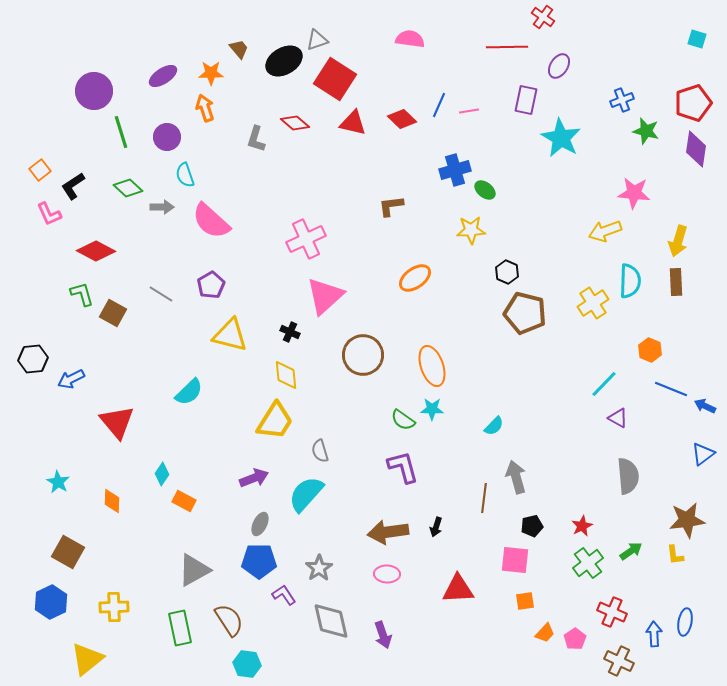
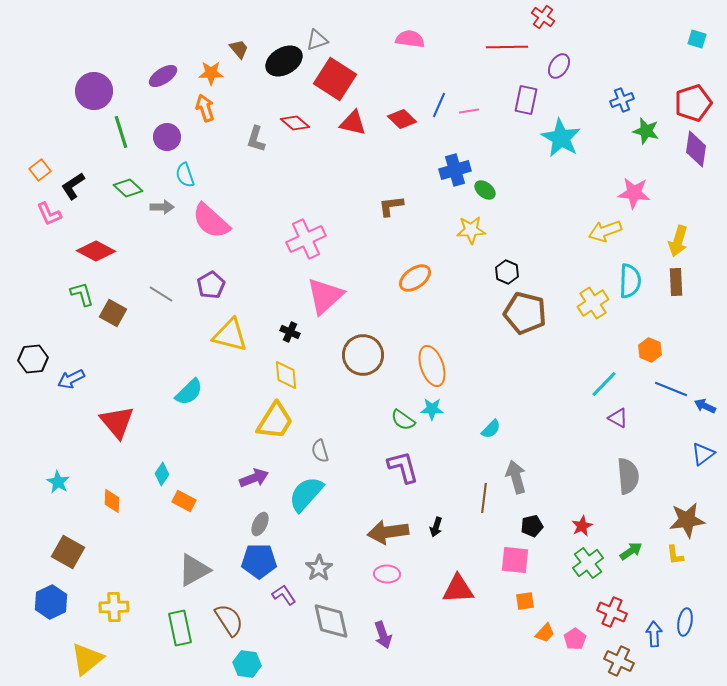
cyan semicircle at (494, 426): moved 3 px left, 3 px down
